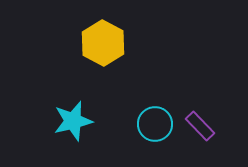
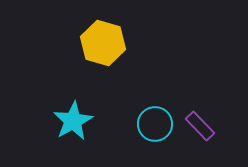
yellow hexagon: rotated 12 degrees counterclockwise
cyan star: rotated 15 degrees counterclockwise
